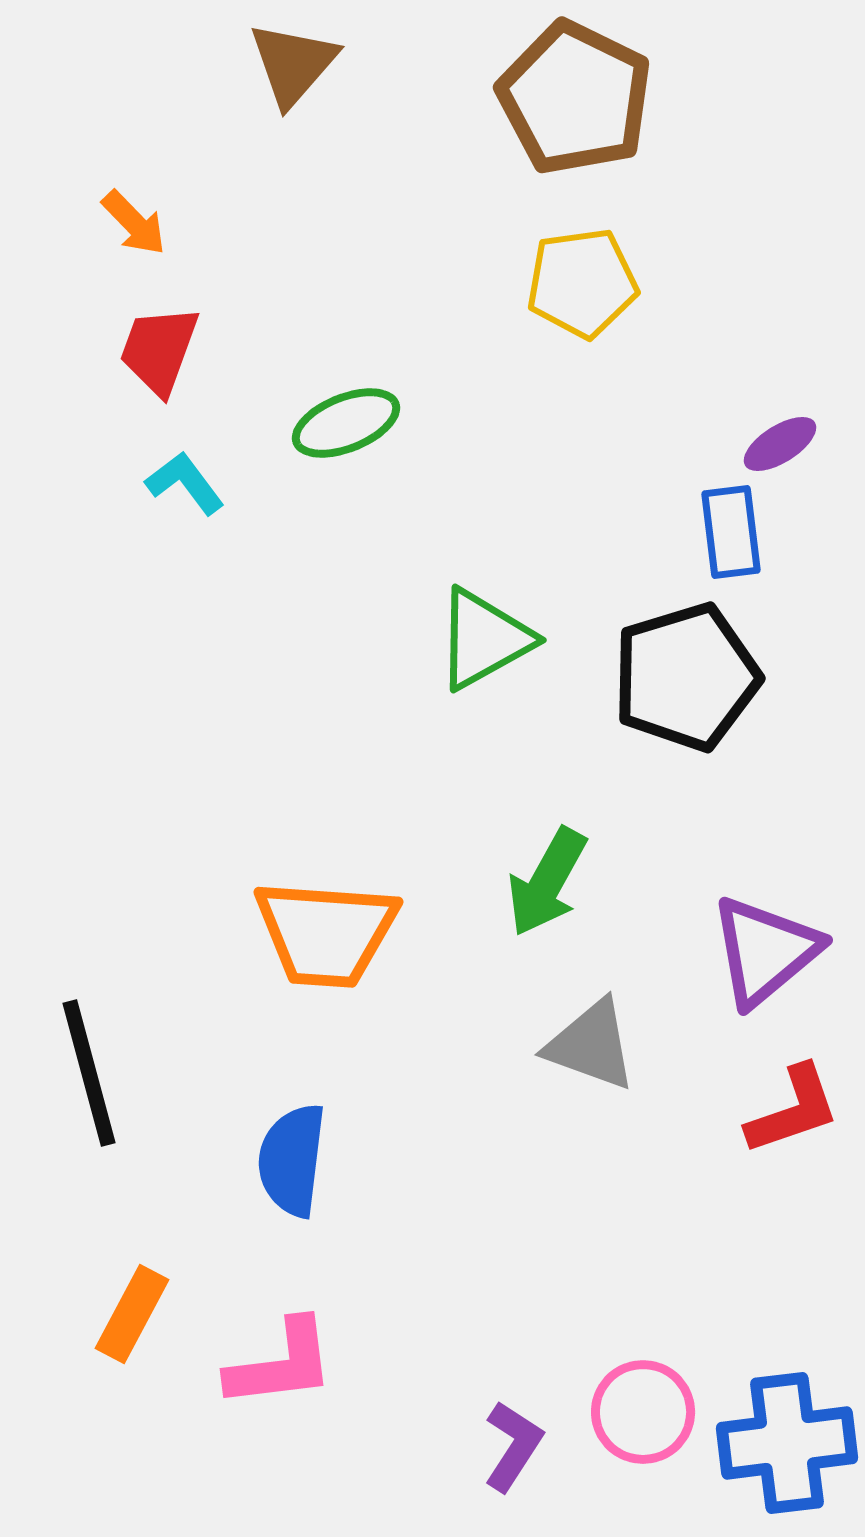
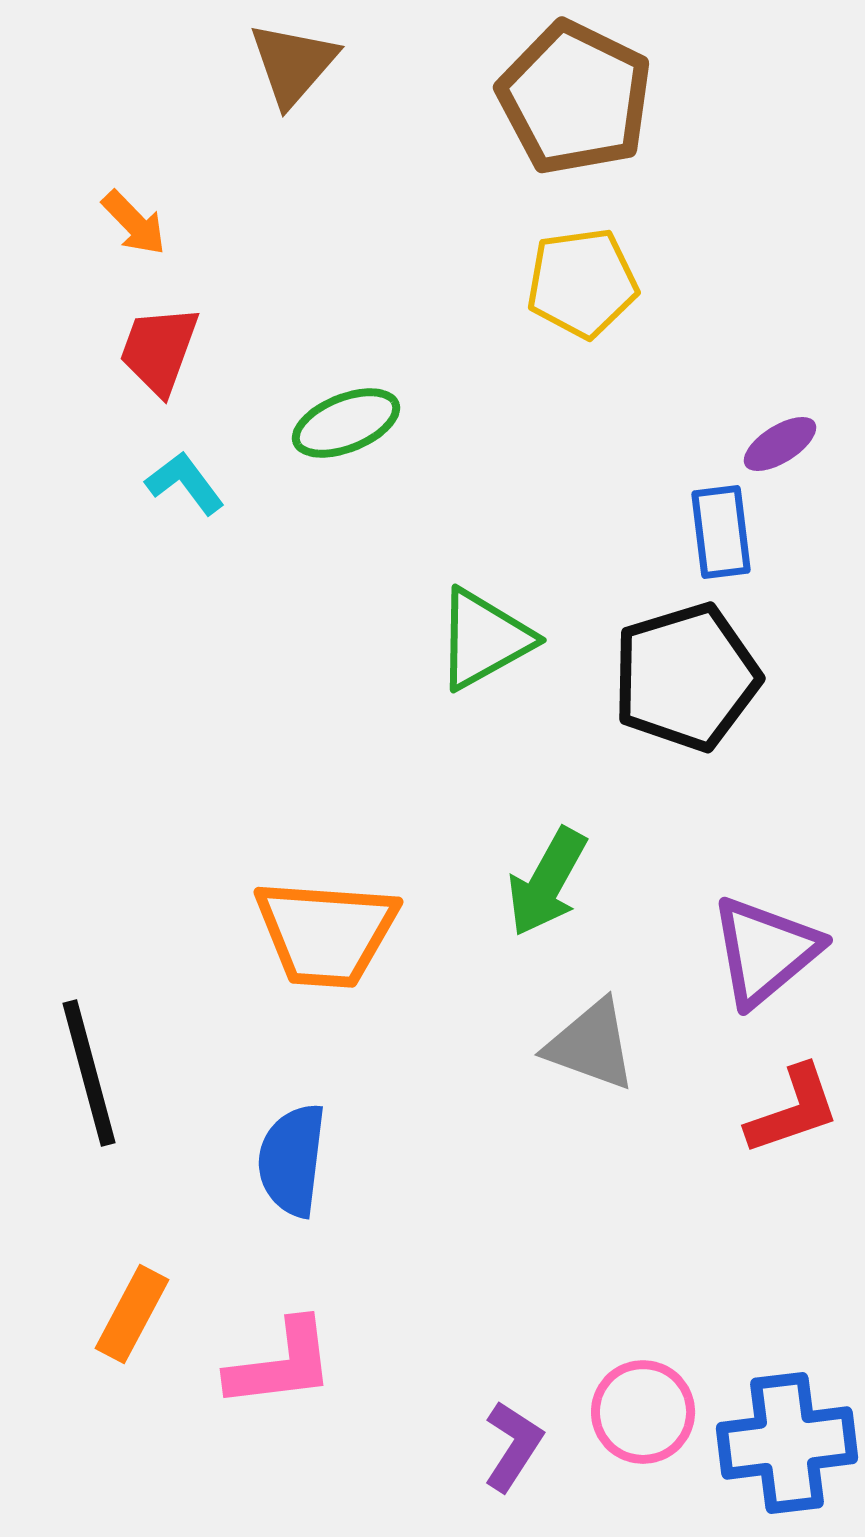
blue rectangle: moved 10 px left
